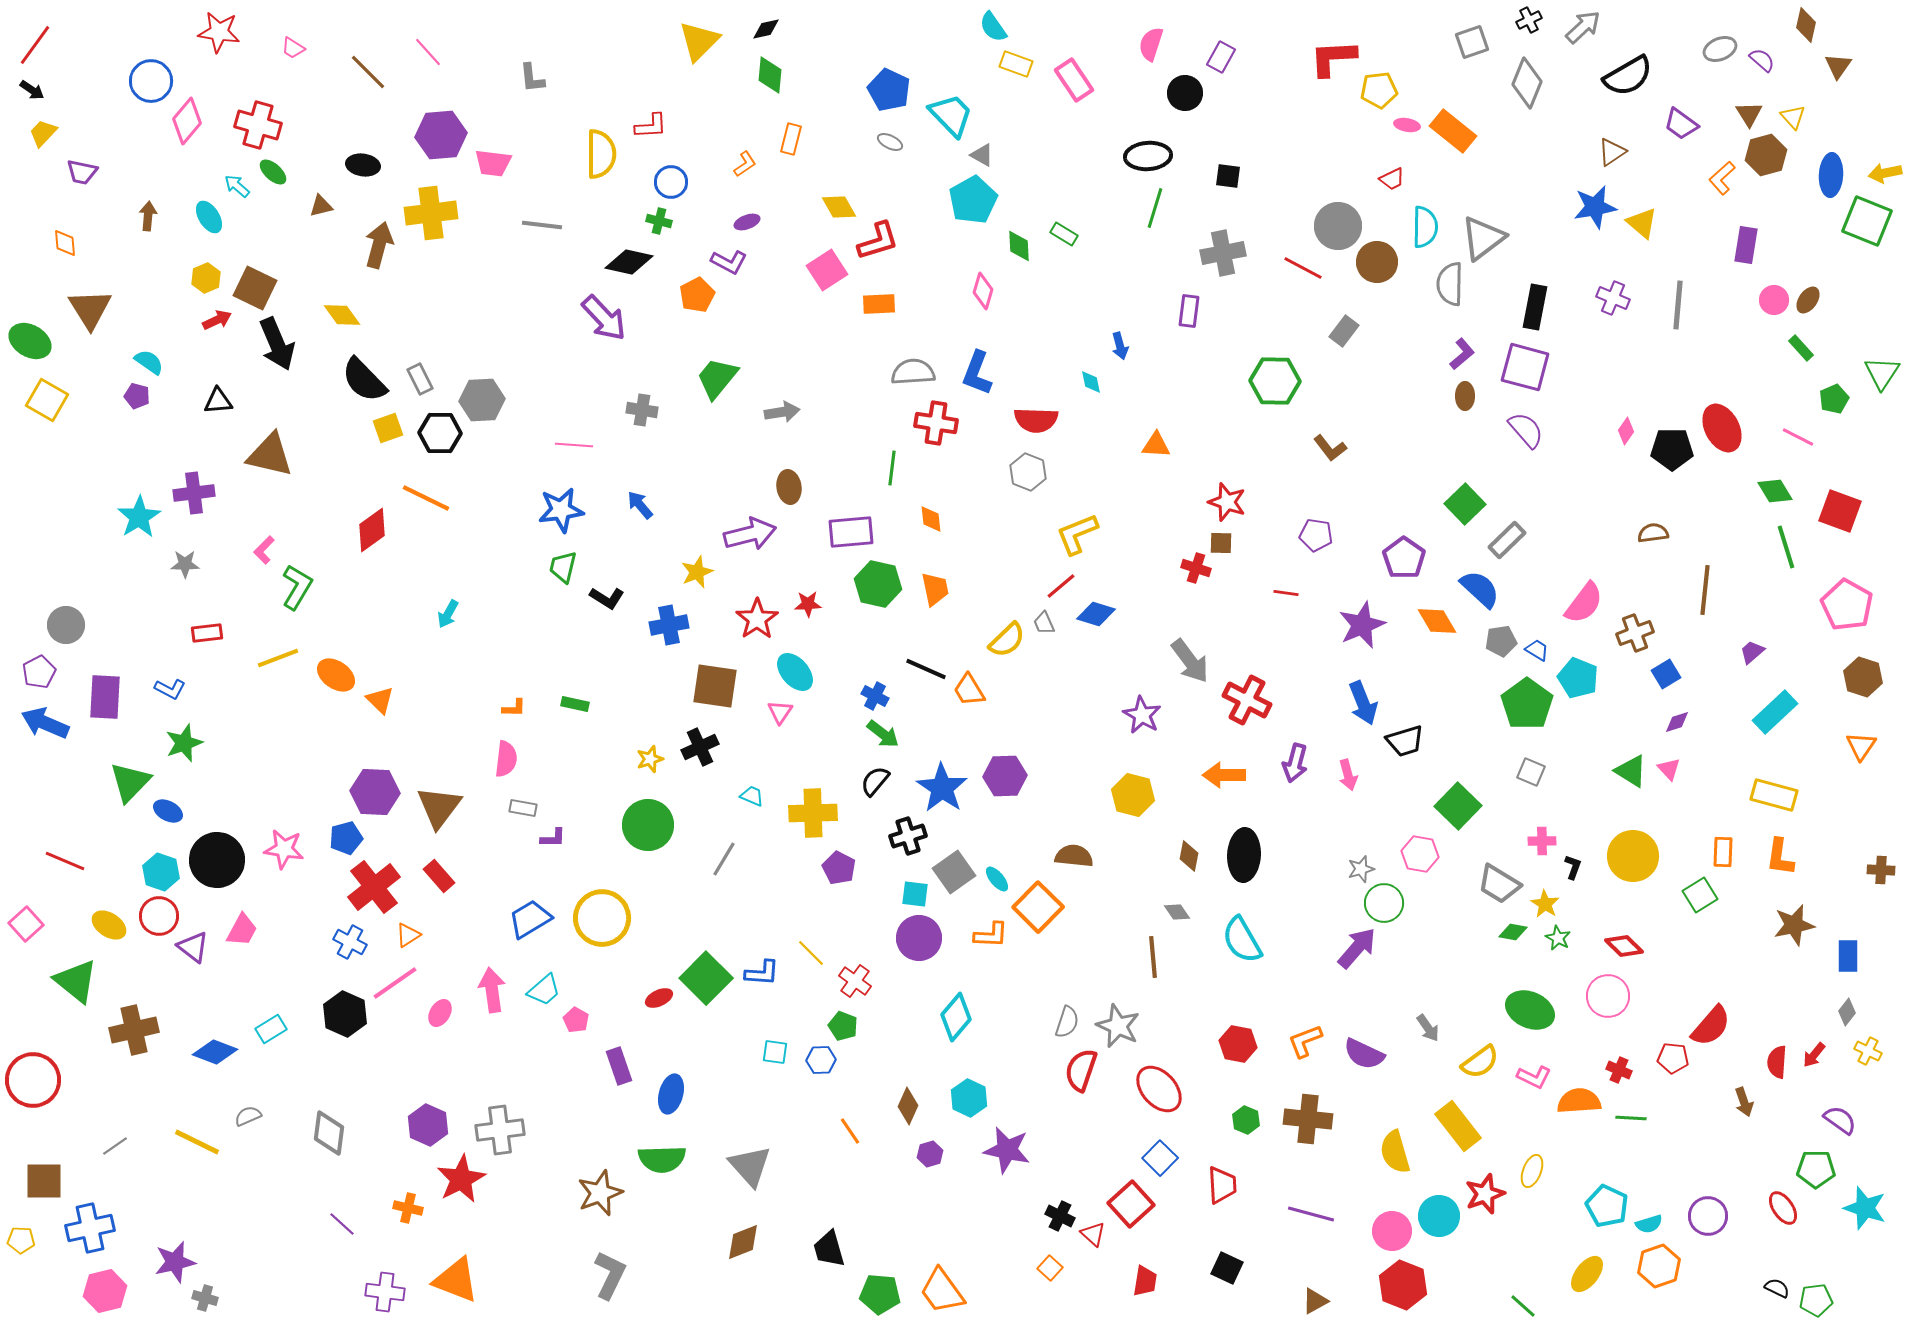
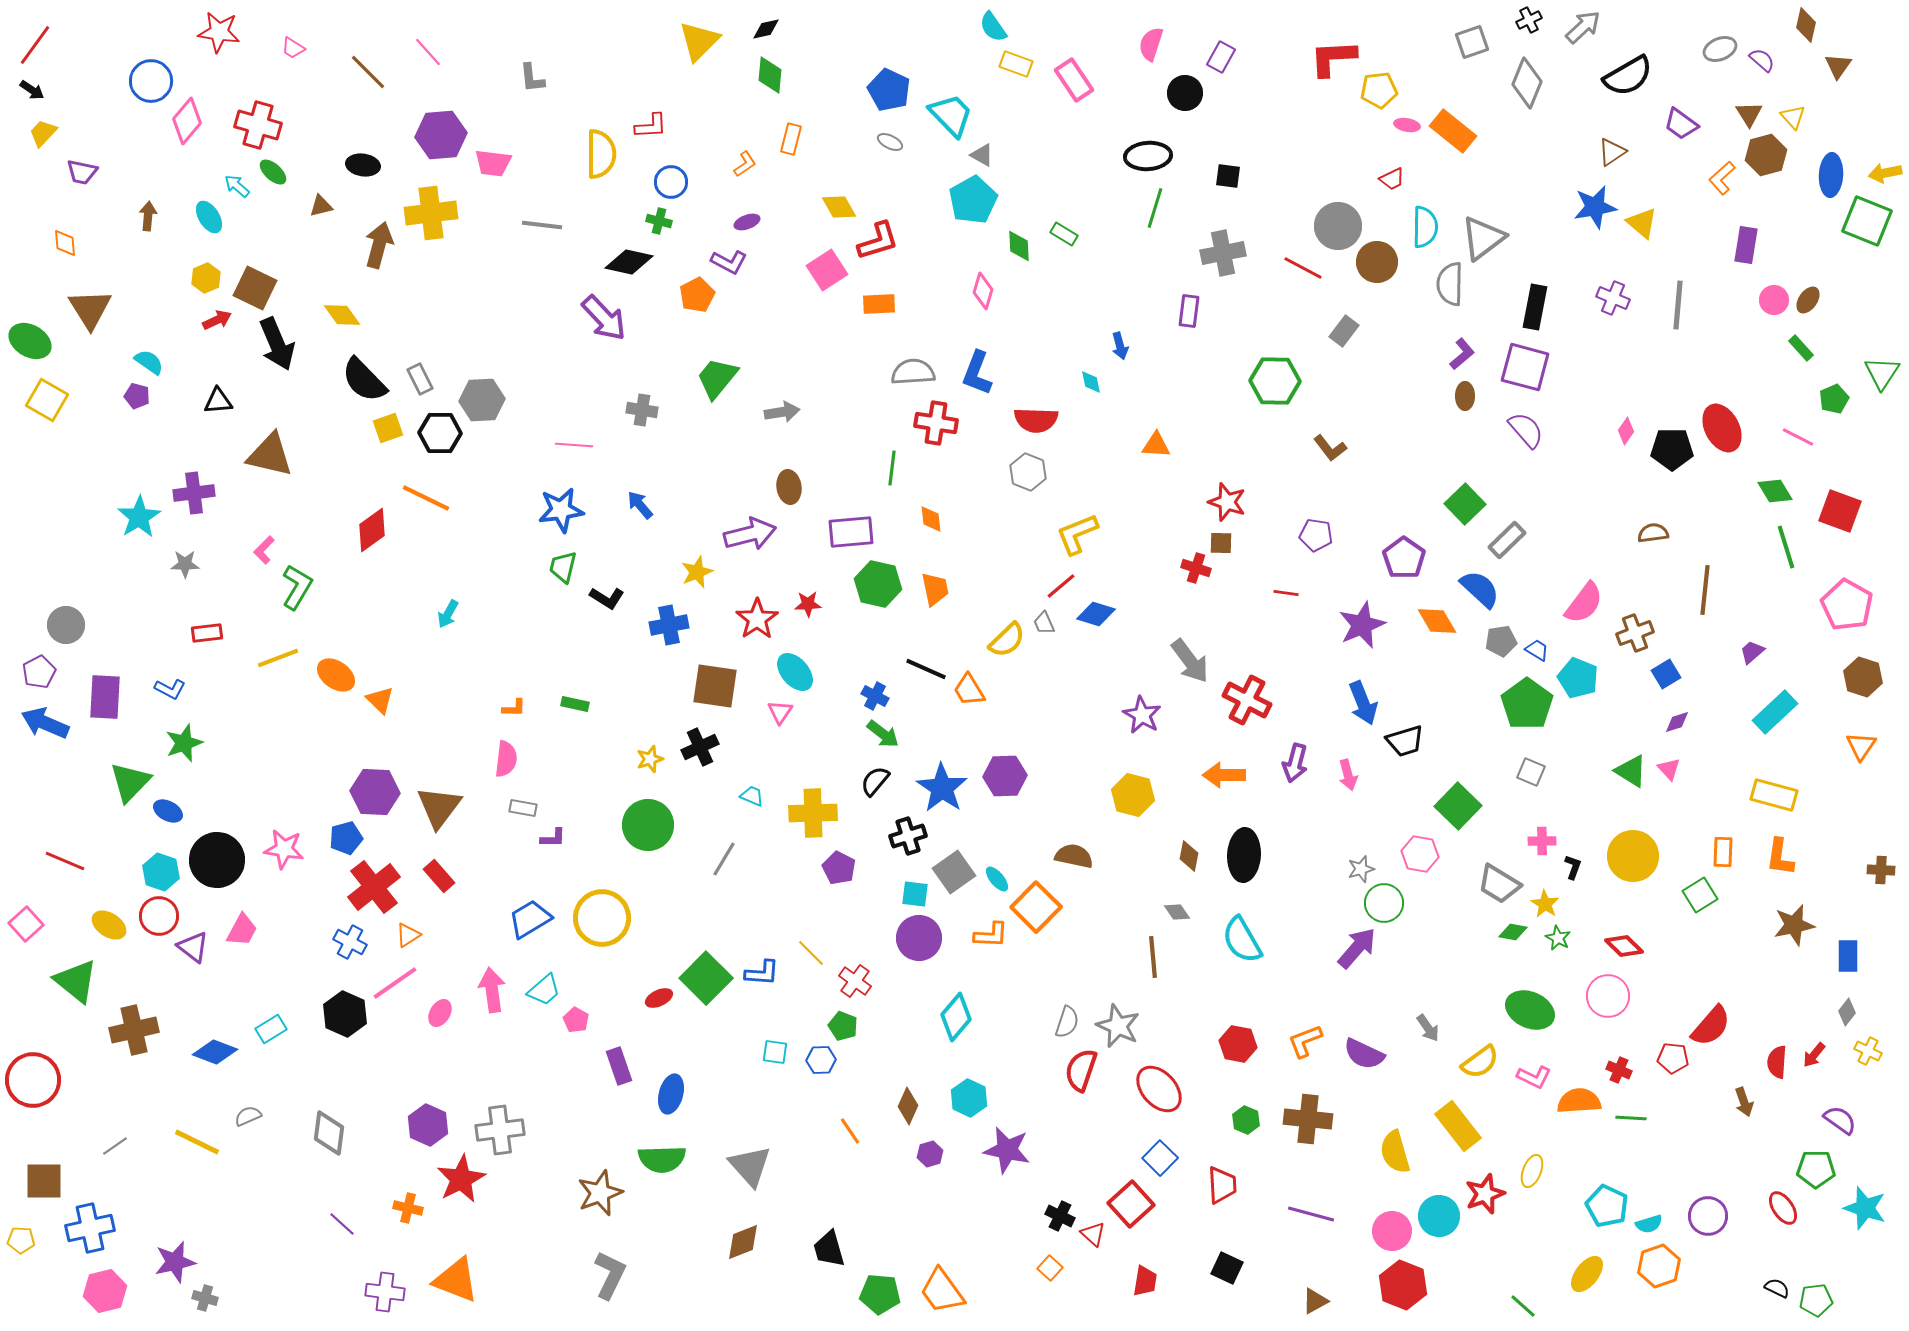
brown semicircle at (1074, 856): rotated 6 degrees clockwise
orange square at (1038, 907): moved 2 px left
